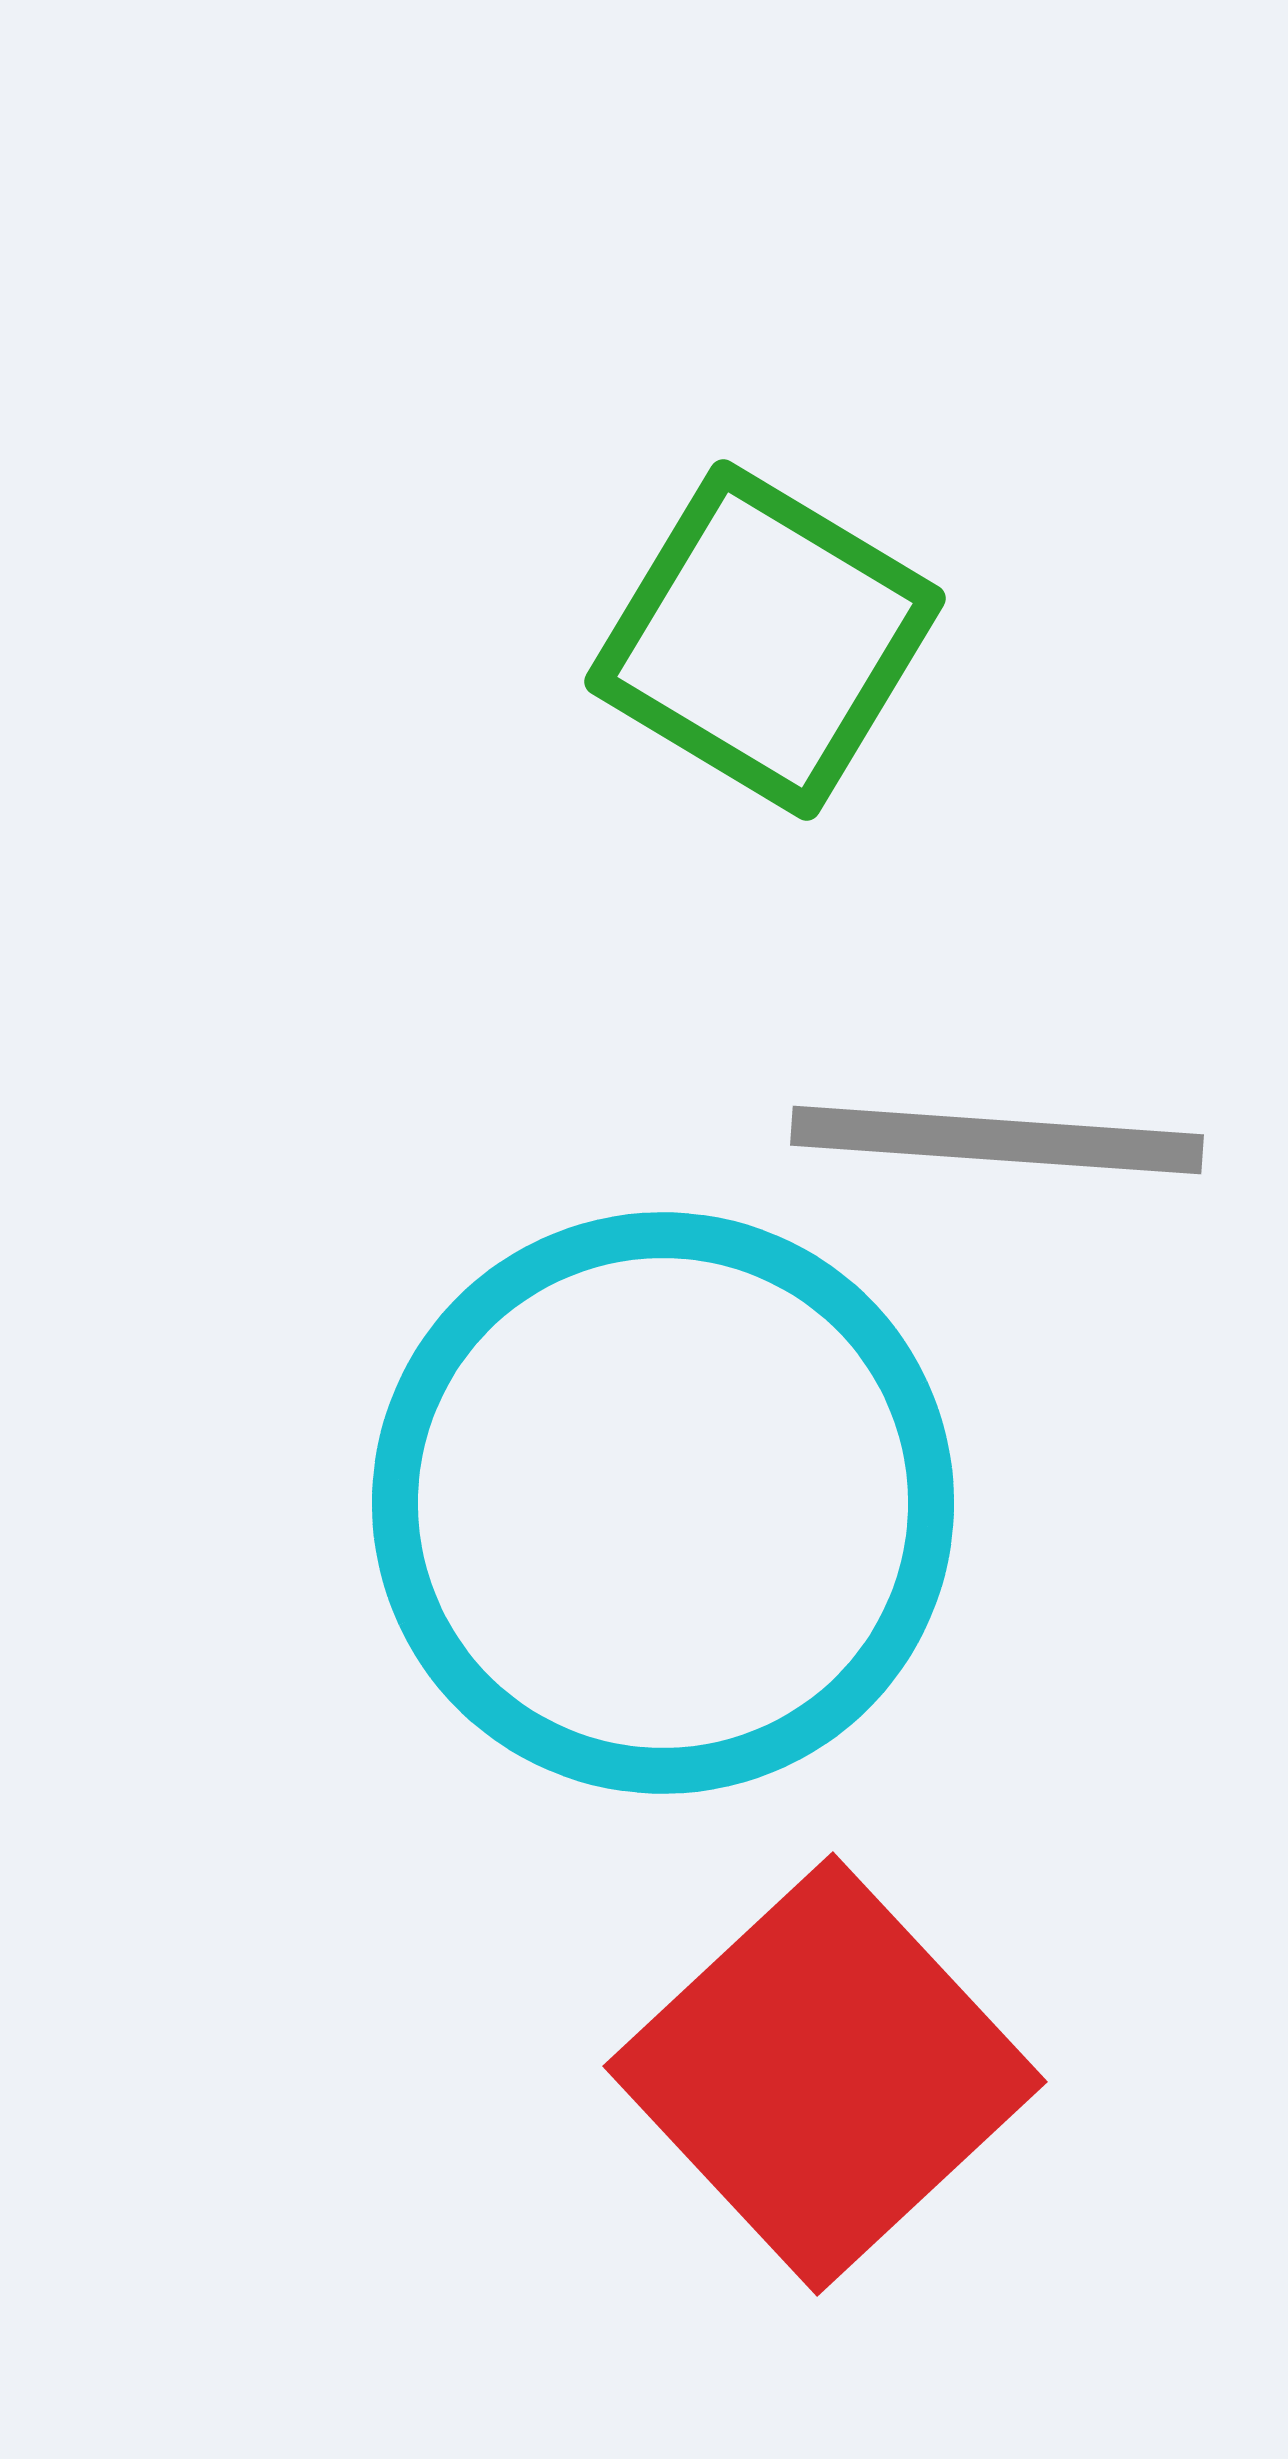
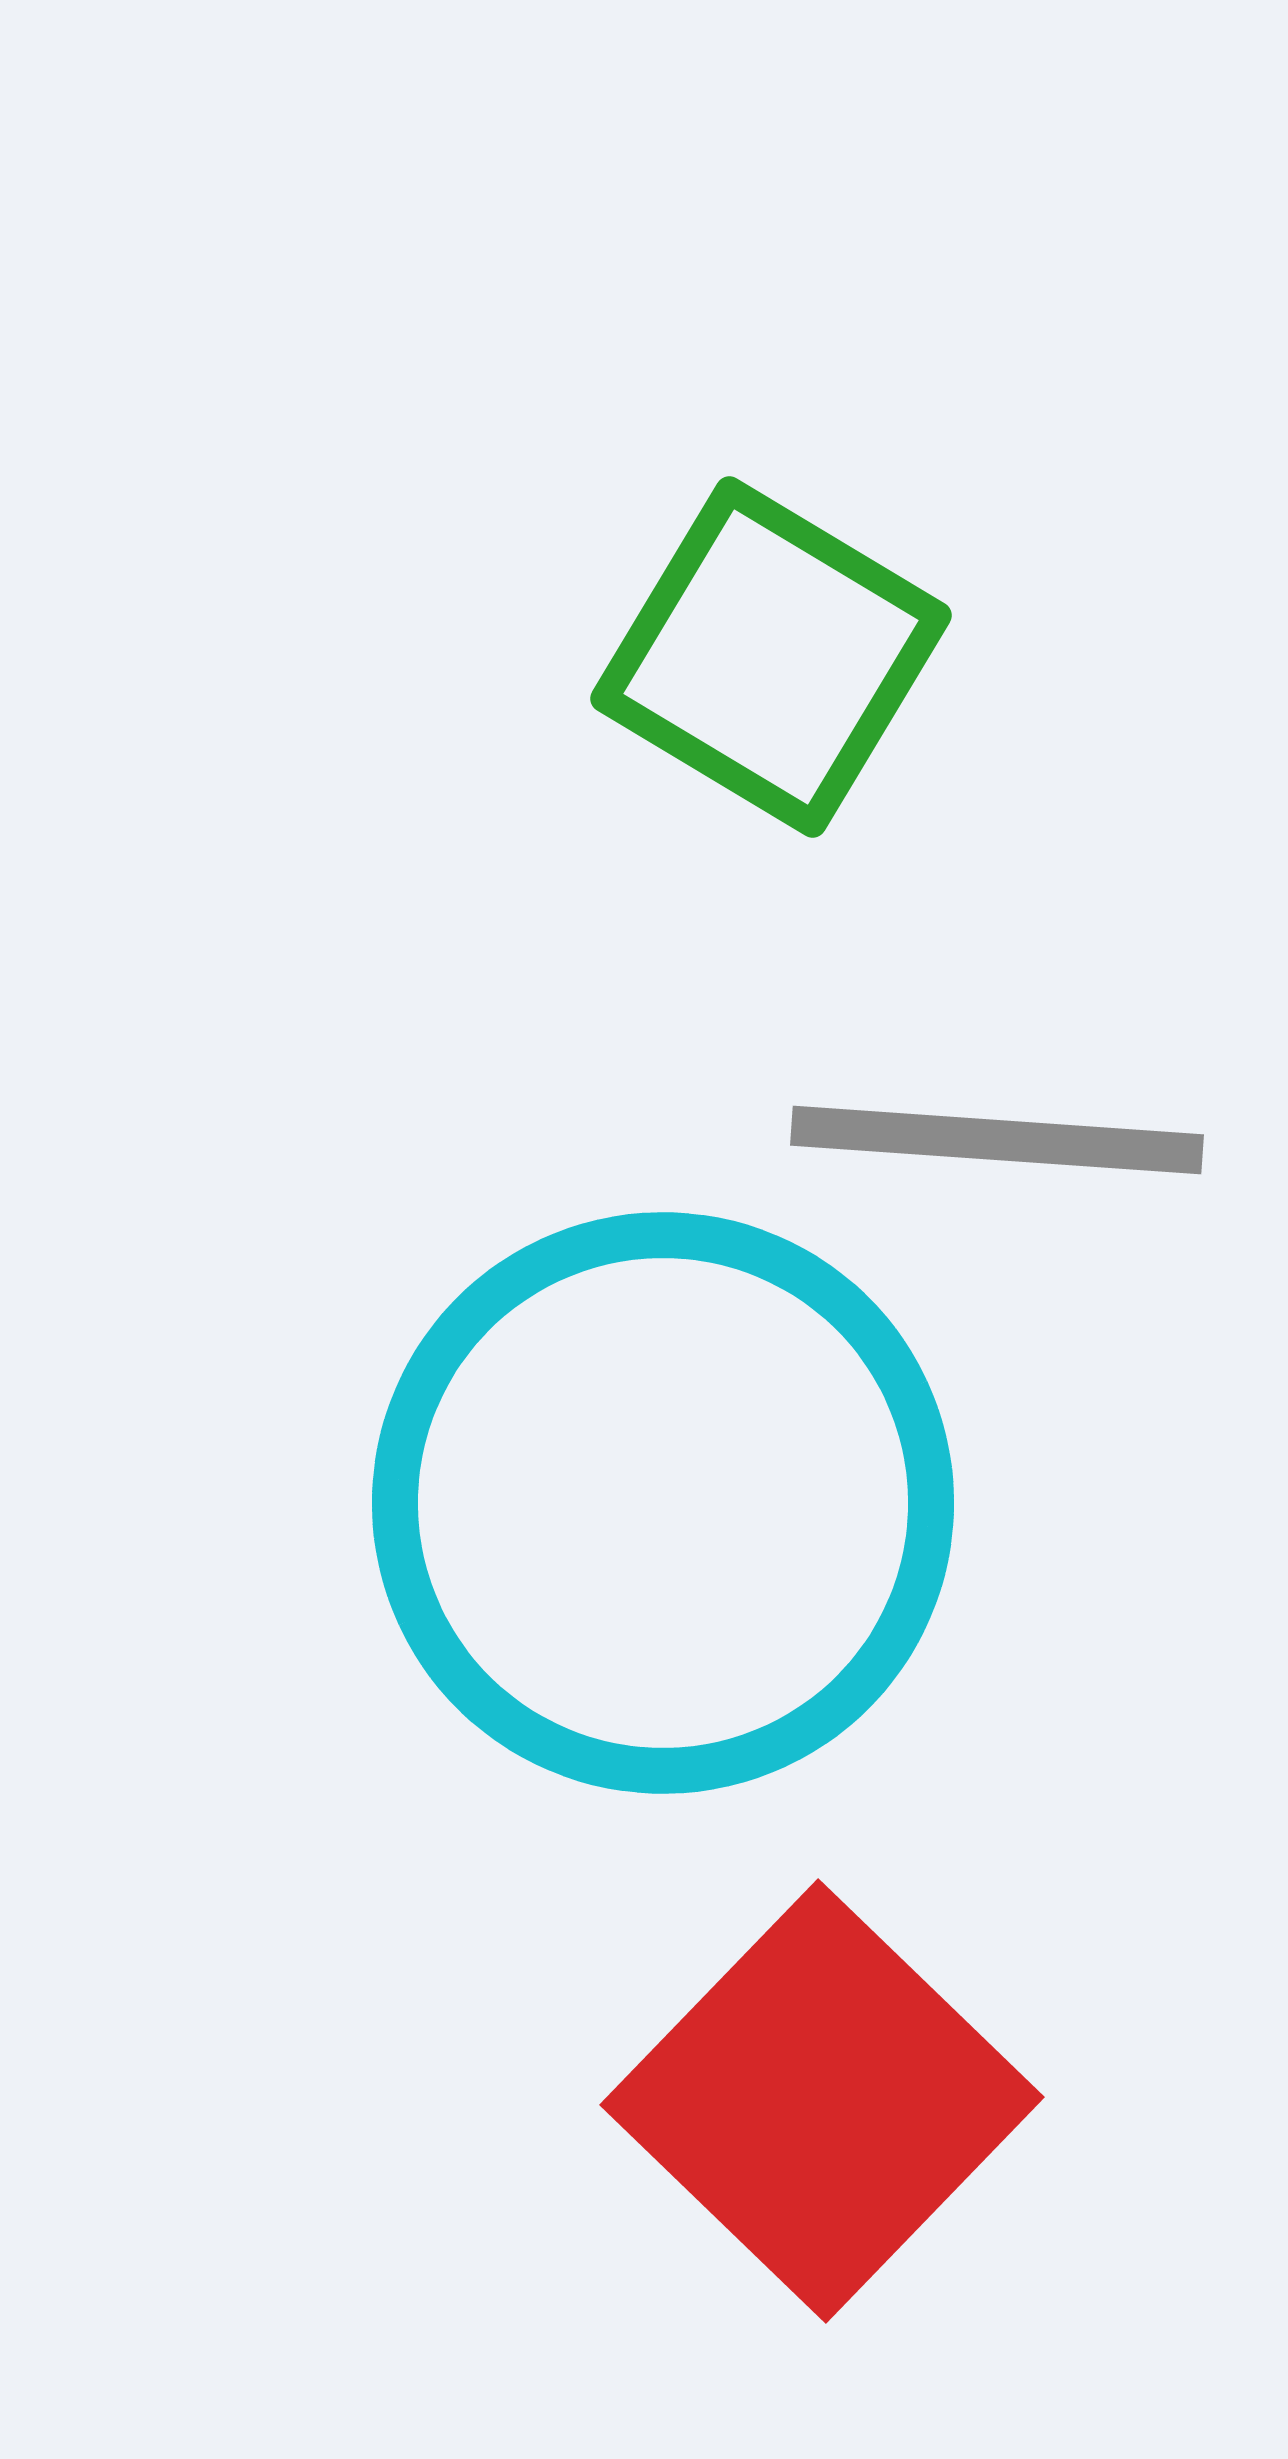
green square: moved 6 px right, 17 px down
red square: moved 3 px left, 27 px down; rotated 3 degrees counterclockwise
